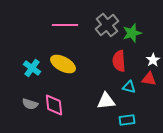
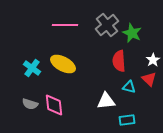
green star: rotated 30 degrees counterclockwise
red triangle: rotated 35 degrees clockwise
